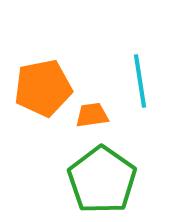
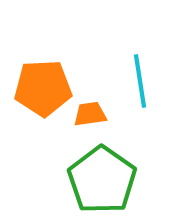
orange pentagon: rotated 8 degrees clockwise
orange trapezoid: moved 2 px left, 1 px up
